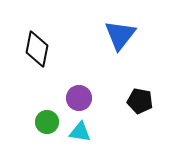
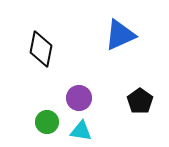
blue triangle: rotated 28 degrees clockwise
black diamond: moved 4 px right
black pentagon: rotated 25 degrees clockwise
cyan triangle: moved 1 px right, 1 px up
